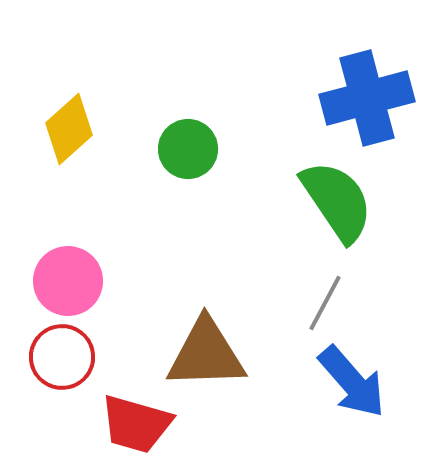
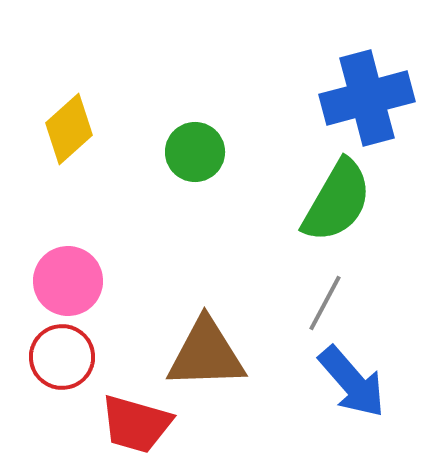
green circle: moved 7 px right, 3 px down
green semicircle: rotated 64 degrees clockwise
